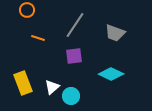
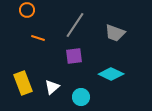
cyan circle: moved 10 px right, 1 px down
